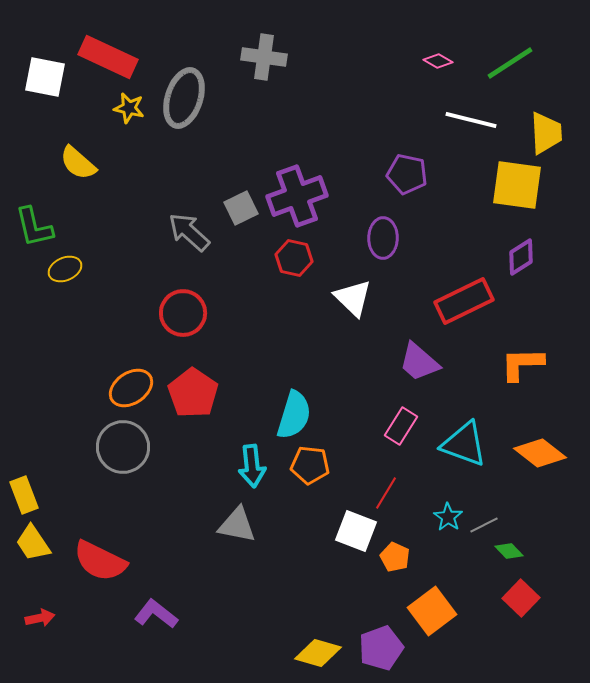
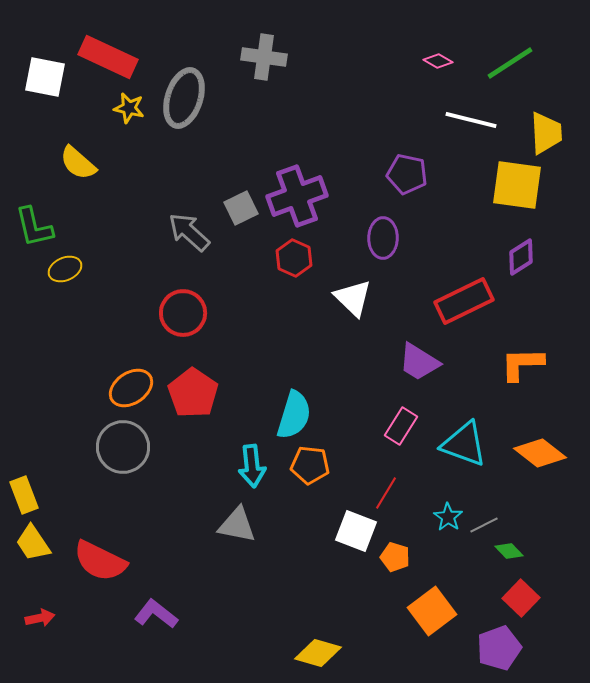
red hexagon at (294, 258): rotated 12 degrees clockwise
purple trapezoid at (419, 362): rotated 9 degrees counterclockwise
orange pentagon at (395, 557): rotated 8 degrees counterclockwise
purple pentagon at (381, 648): moved 118 px right
